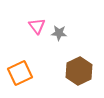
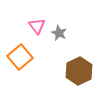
gray star: rotated 21 degrees clockwise
orange square: moved 16 px up; rotated 15 degrees counterclockwise
